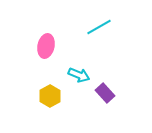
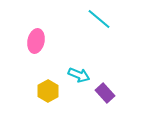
cyan line: moved 8 px up; rotated 70 degrees clockwise
pink ellipse: moved 10 px left, 5 px up
yellow hexagon: moved 2 px left, 5 px up
